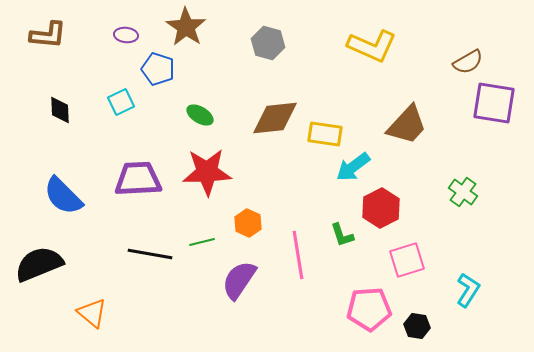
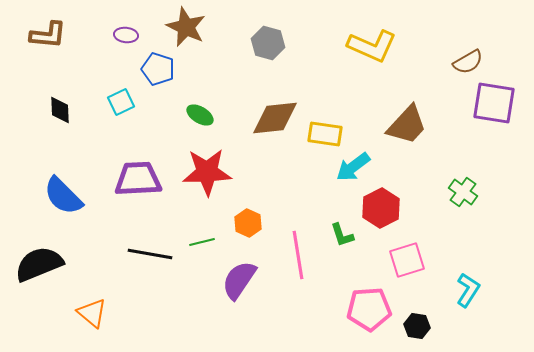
brown star: rotated 9 degrees counterclockwise
